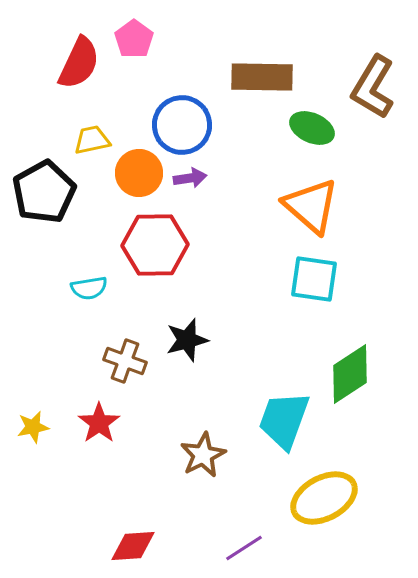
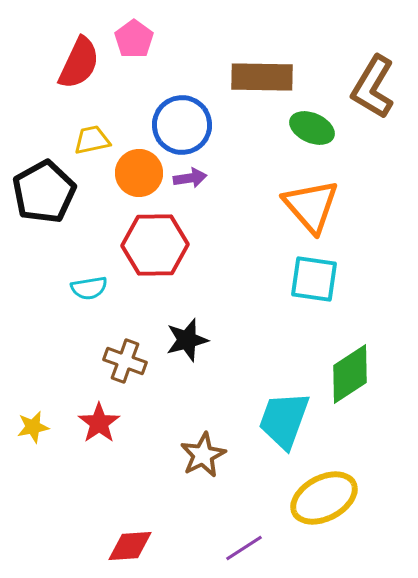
orange triangle: rotated 8 degrees clockwise
red diamond: moved 3 px left
